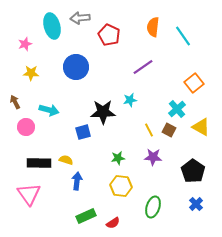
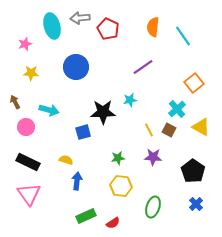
red pentagon: moved 1 px left, 6 px up
black rectangle: moved 11 px left, 1 px up; rotated 25 degrees clockwise
